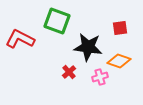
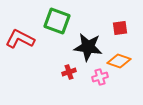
red cross: rotated 24 degrees clockwise
